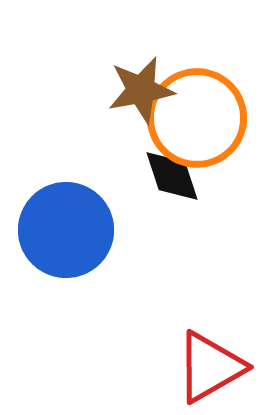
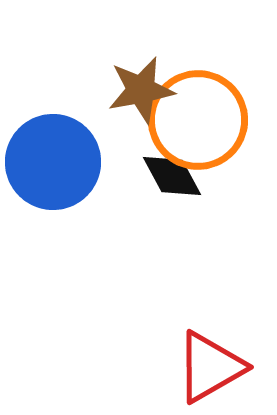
orange circle: moved 1 px right, 2 px down
black diamond: rotated 10 degrees counterclockwise
blue circle: moved 13 px left, 68 px up
